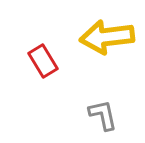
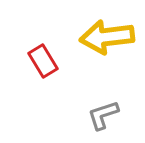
gray L-shape: rotated 96 degrees counterclockwise
